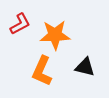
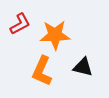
black triangle: moved 2 px left
